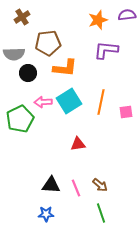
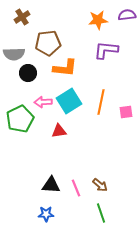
orange star: rotated 12 degrees clockwise
red triangle: moved 19 px left, 13 px up
